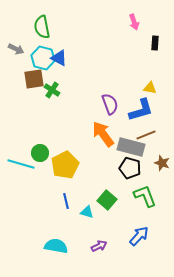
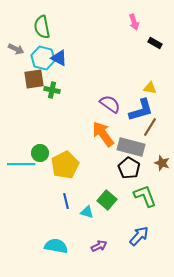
black rectangle: rotated 64 degrees counterclockwise
green cross: rotated 21 degrees counterclockwise
purple semicircle: rotated 35 degrees counterclockwise
brown line: moved 4 px right, 8 px up; rotated 36 degrees counterclockwise
cyan line: rotated 16 degrees counterclockwise
black pentagon: moved 1 px left; rotated 15 degrees clockwise
